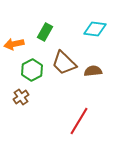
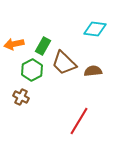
green rectangle: moved 2 px left, 14 px down
brown cross: rotated 28 degrees counterclockwise
